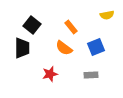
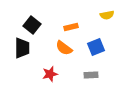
orange rectangle: rotated 64 degrees counterclockwise
